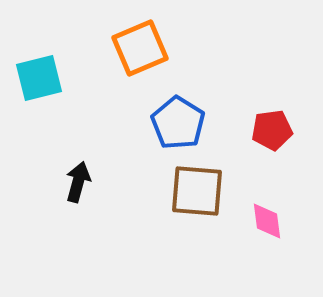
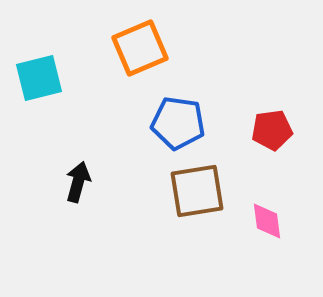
blue pentagon: rotated 24 degrees counterclockwise
brown square: rotated 14 degrees counterclockwise
